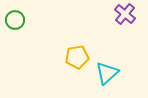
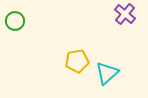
green circle: moved 1 px down
yellow pentagon: moved 4 px down
